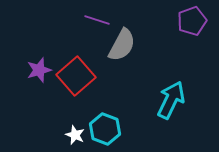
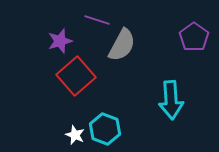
purple pentagon: moved 2 px right, 16 px down; rotated 16 degrees counterclockwise
purple star: moved 21 px right, 29 px up
cyan arrow: rotated 150 degrees clockwise
